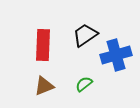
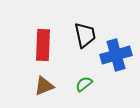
black trapezoid: rotated 112 degrees clockwise
